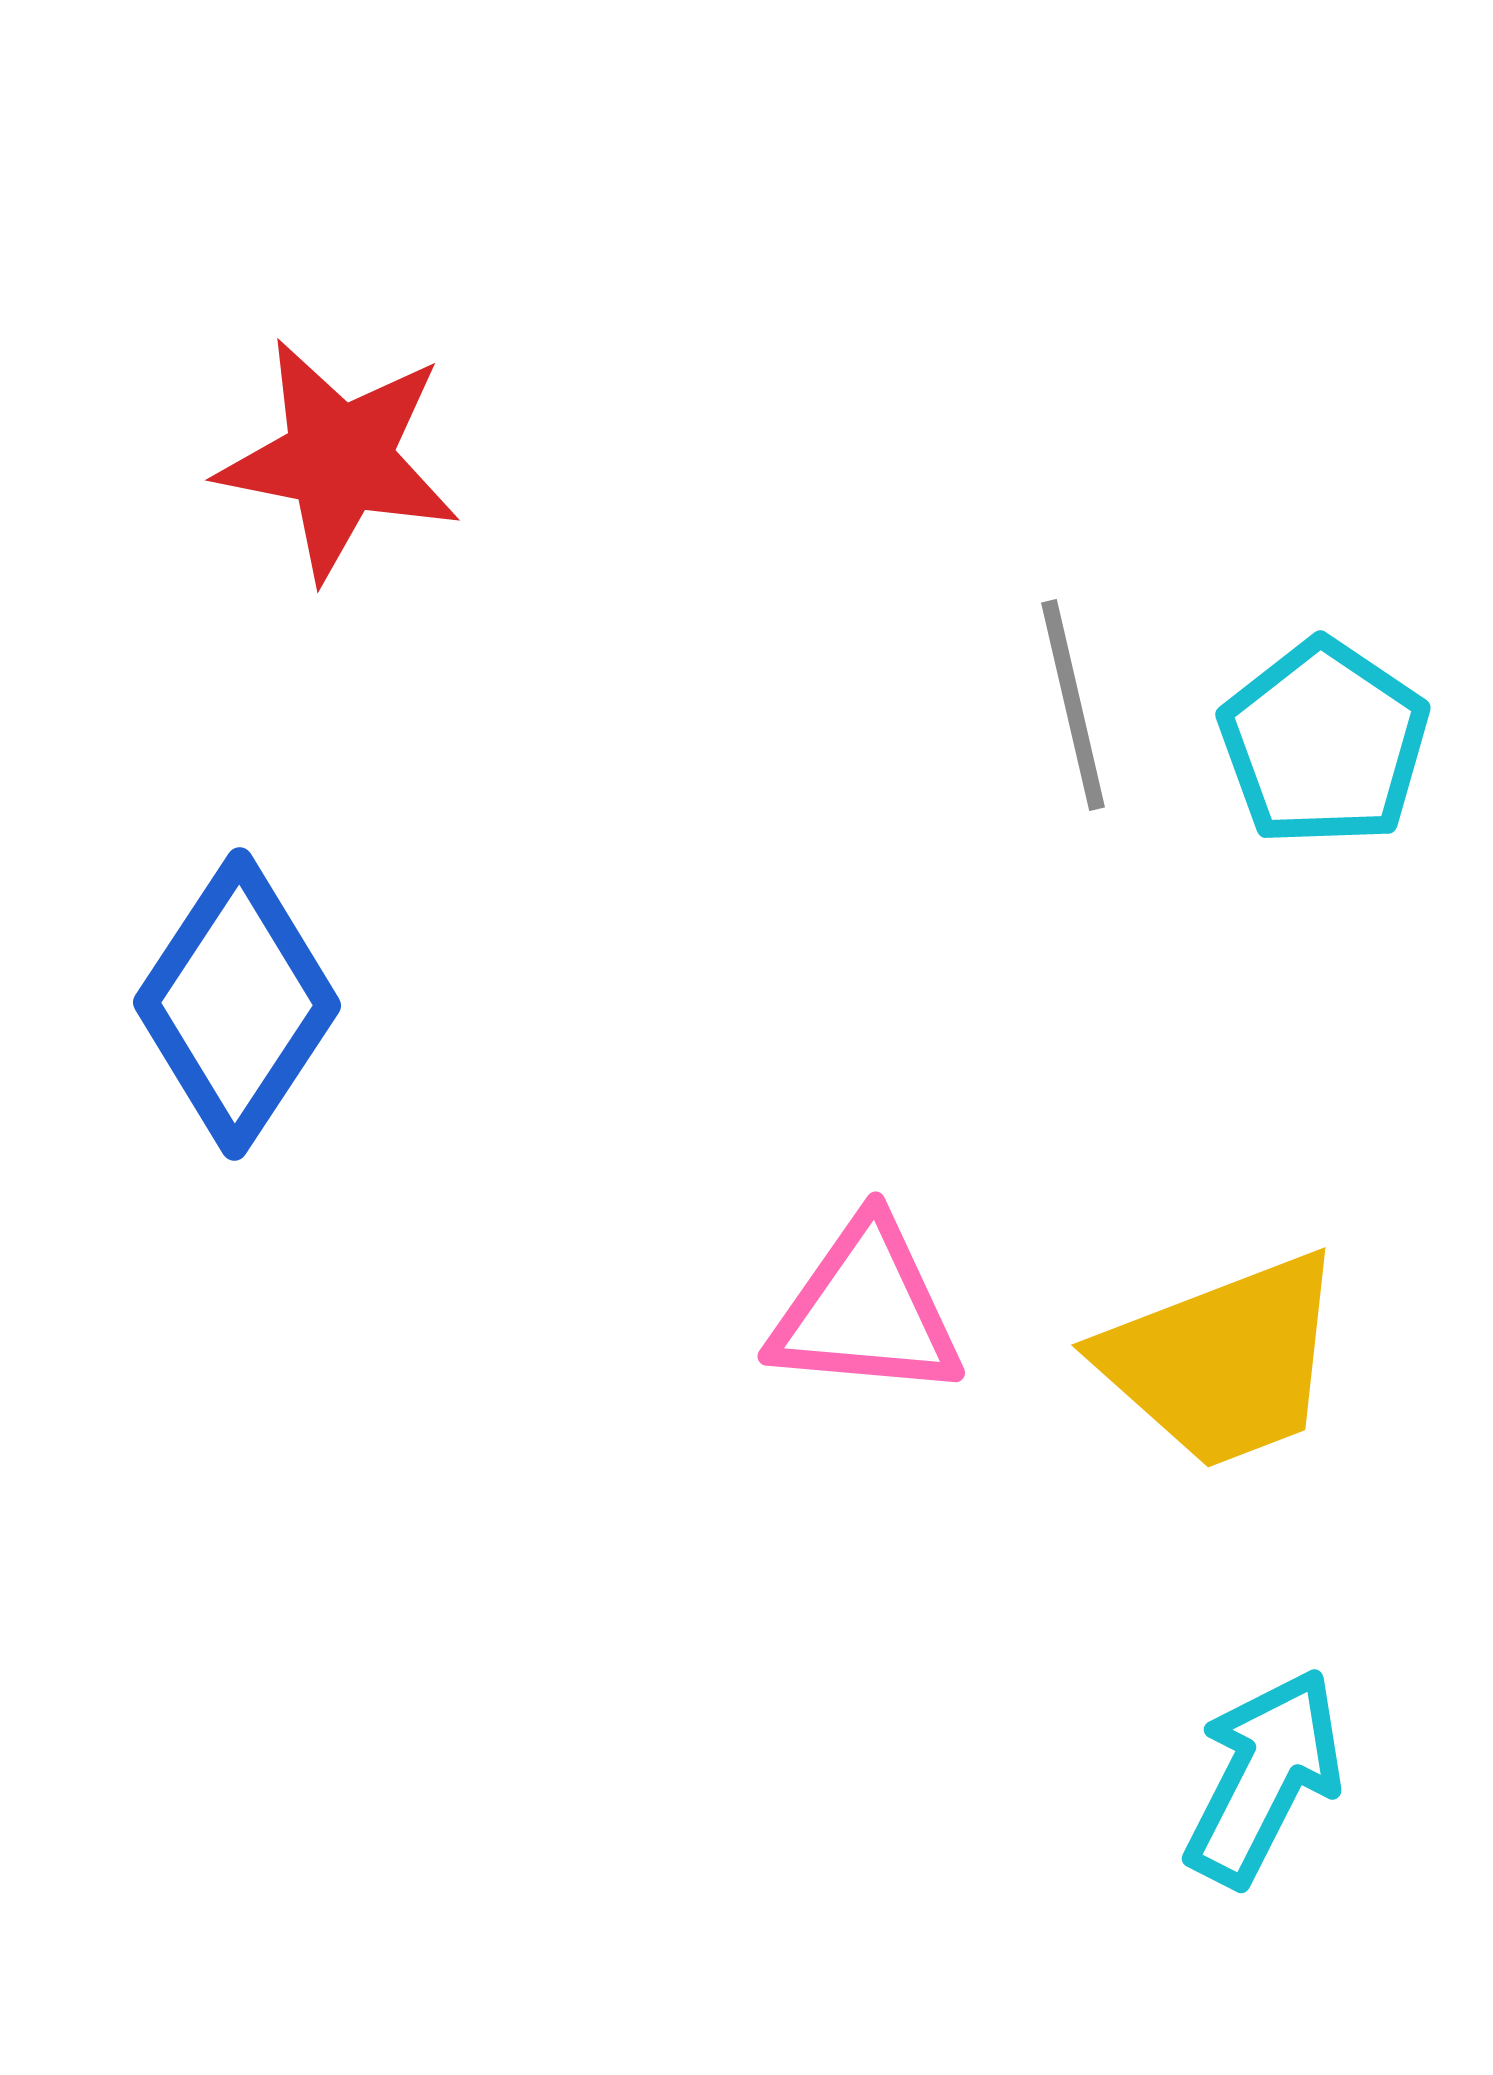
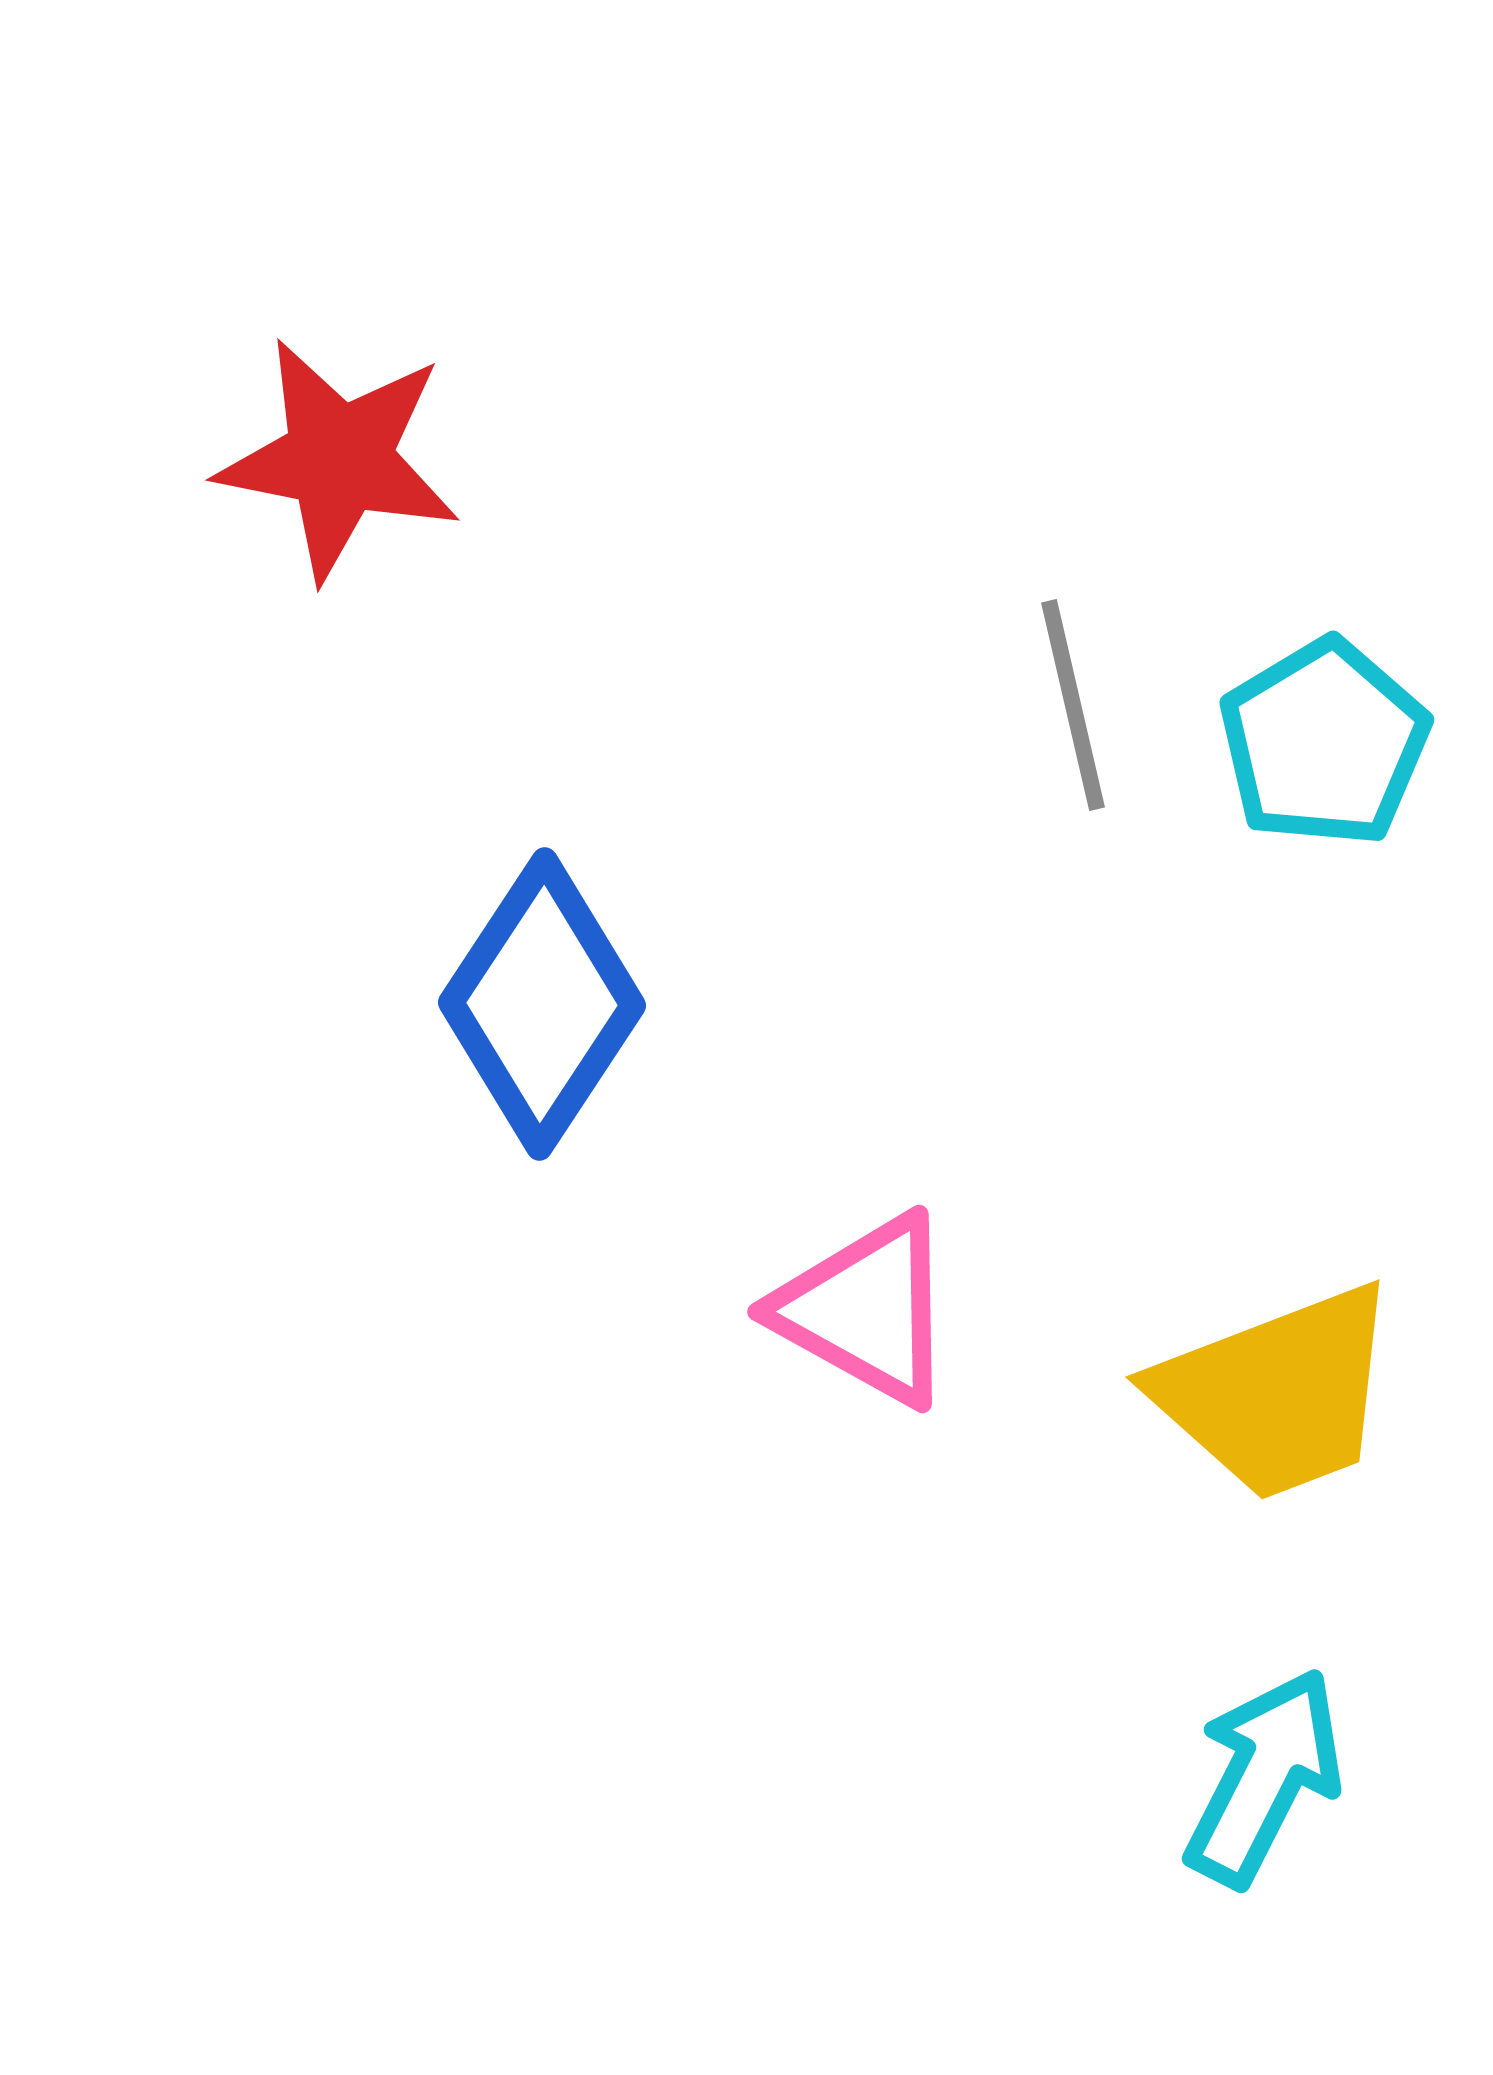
cyan pentagon: rotated 7 degrees clockwise
blue diamond: moved 305 px right
pink triangle: rotated 24 degrees clockwise
yellow trapezoid: moved 54 px right, 32 px down
